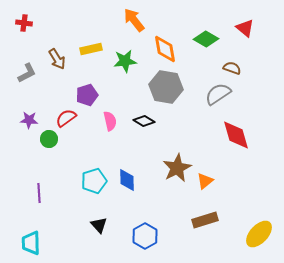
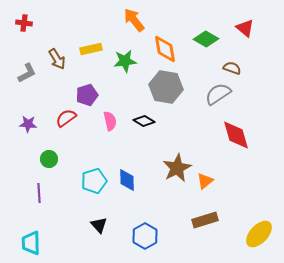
purple star: moved 1 px left, 4 px down
green circle: moved 20 px down
